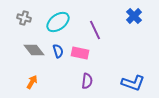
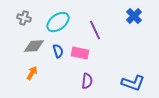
gray diamond: moved 4 px up; rotated 55 degrees counterclockwise
orange arrow: moved 9 px up
